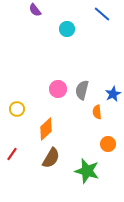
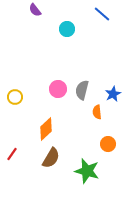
yellow circle: moved 2 px left, 12 px up
